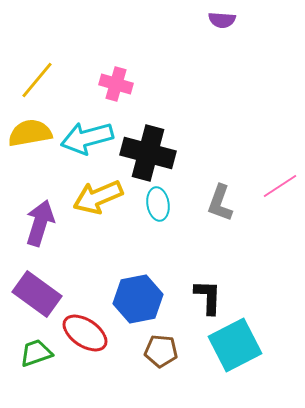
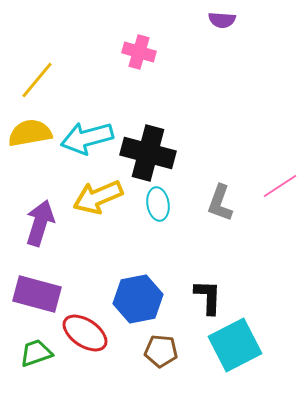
pink cross: moved 23 px right, 32 px up
purple rectangle: rotated 21 degrees counterclockwise
